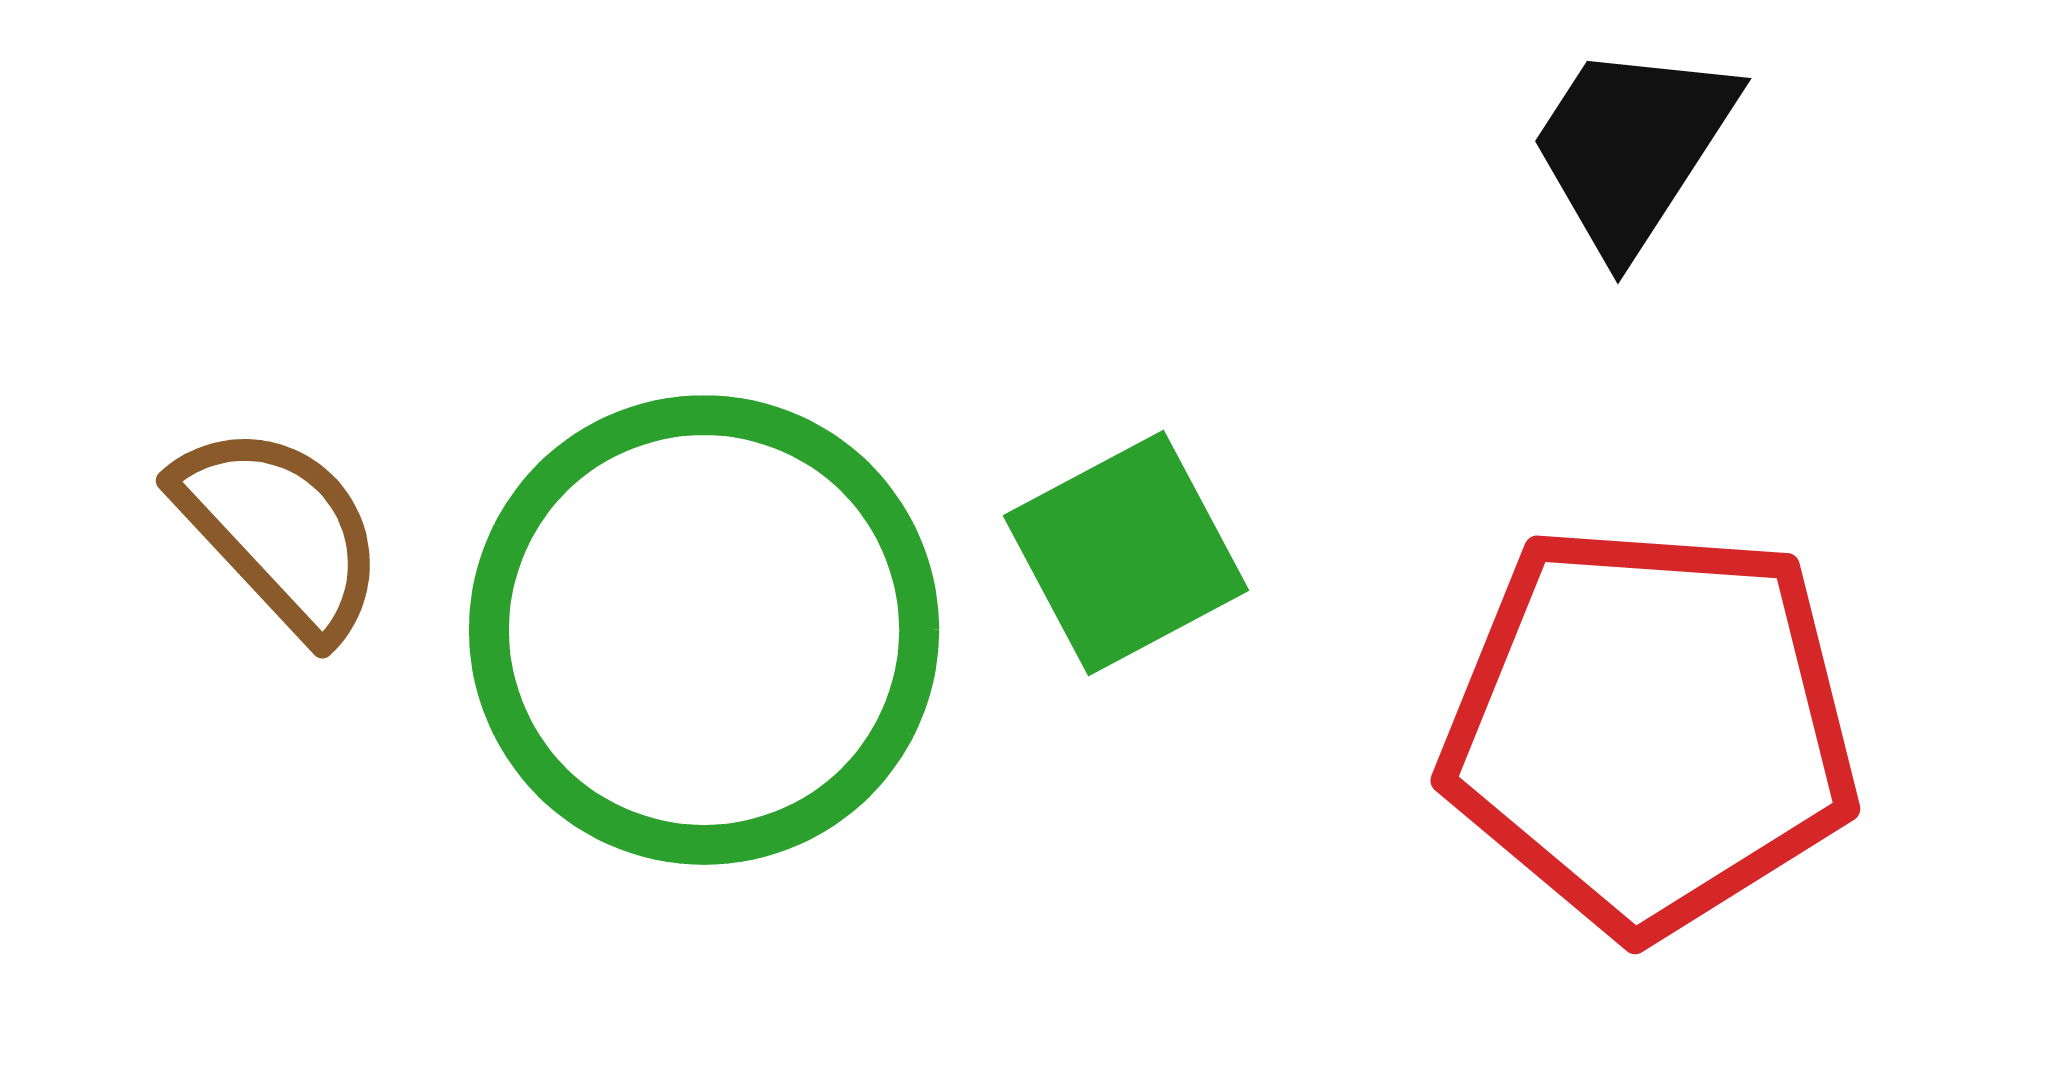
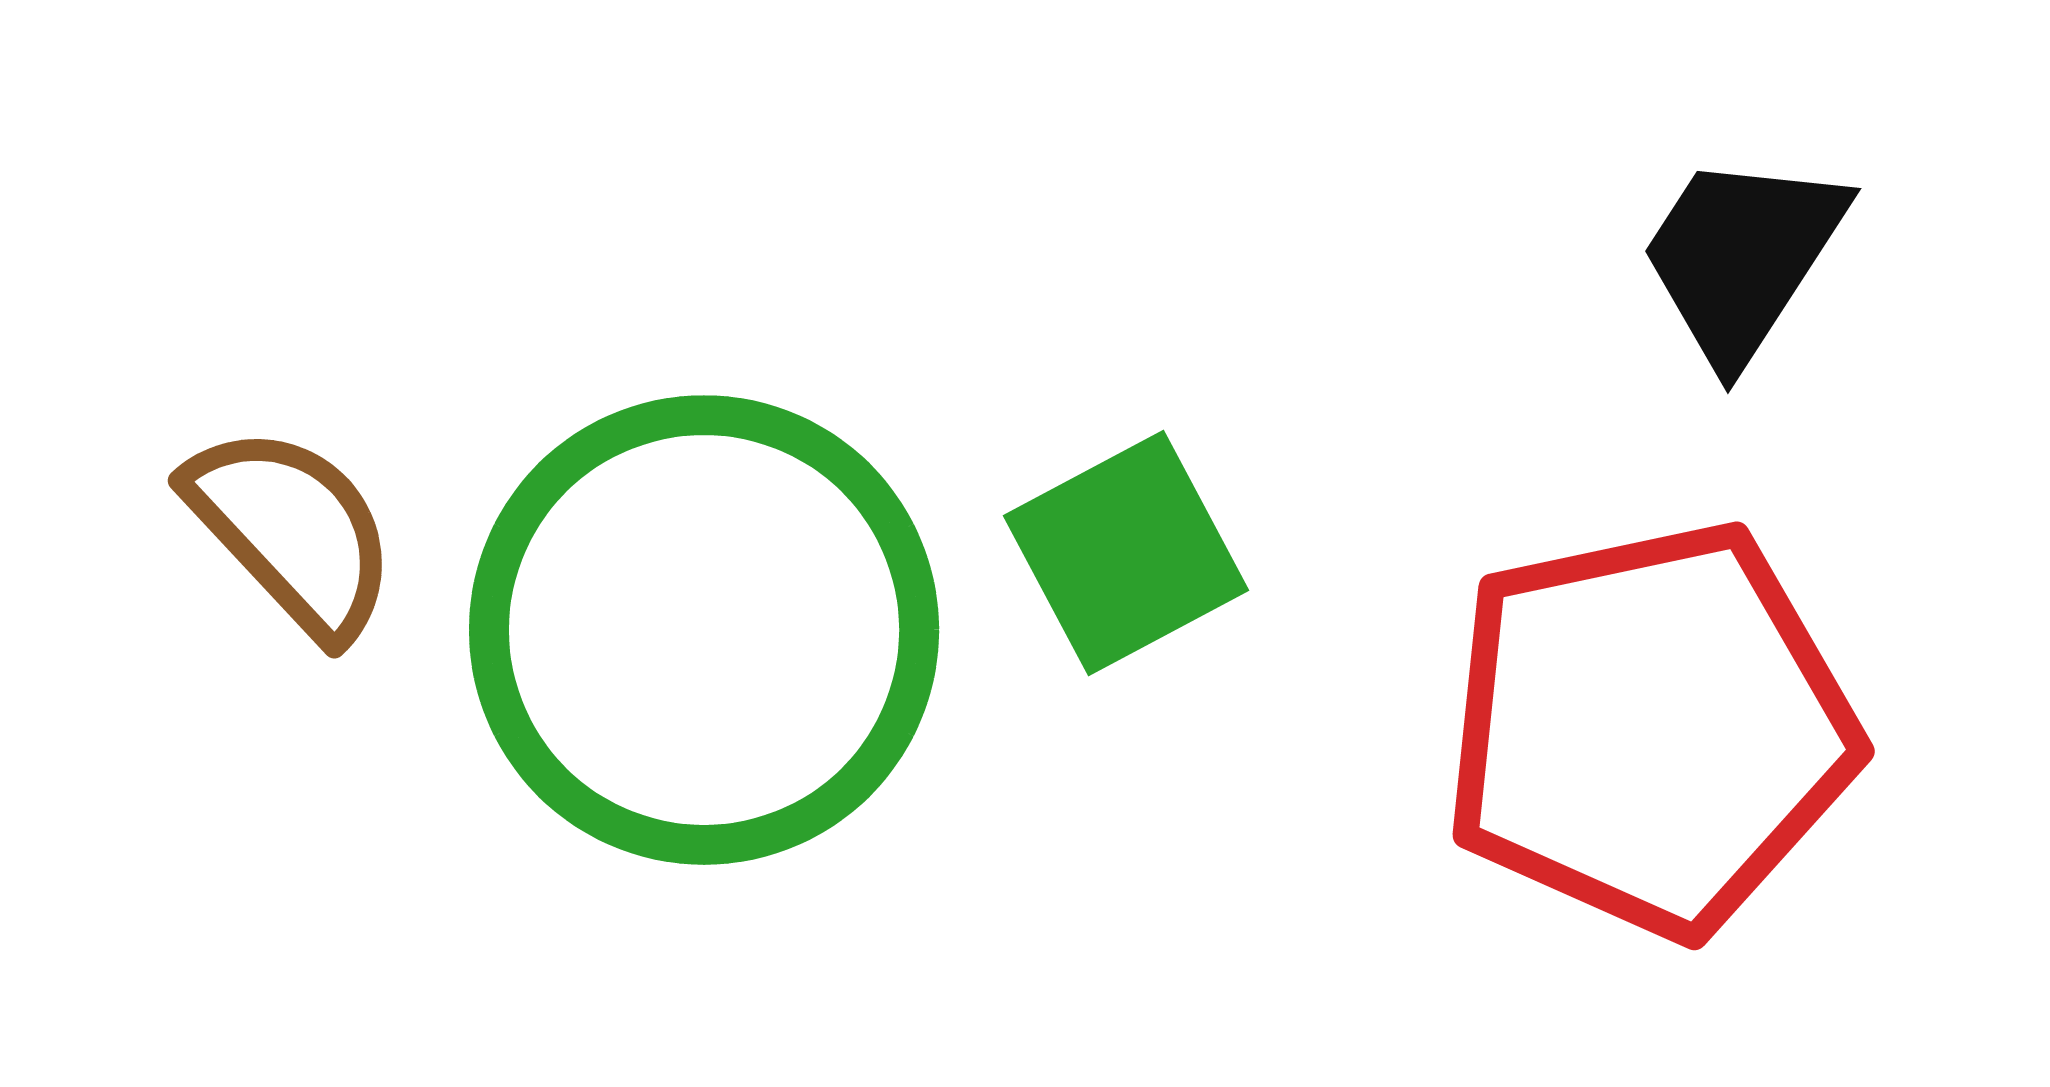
black trapezoid: moved 110 px right, 110 px down
brown semicircle: moved 12 px right
red pentagon: rotated 16 degrees counterclockwise
